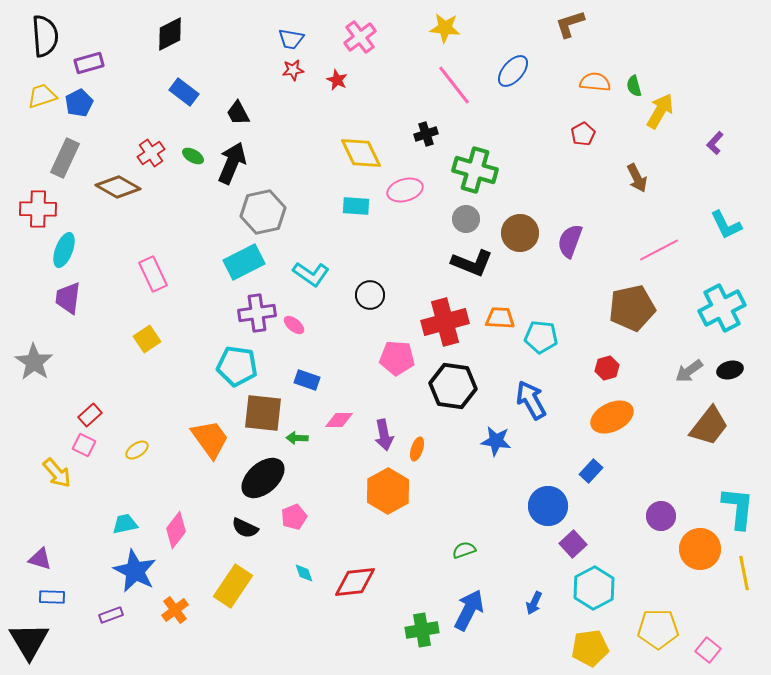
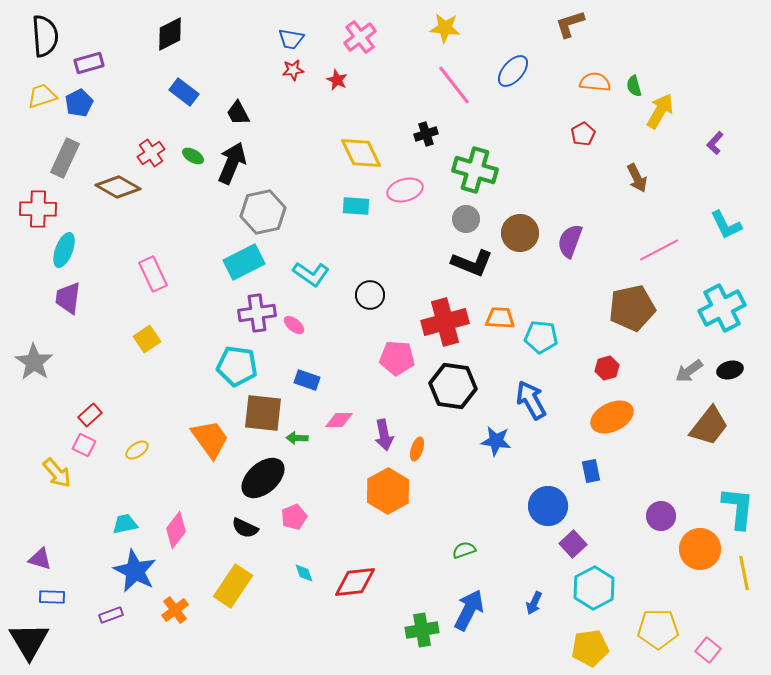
blue rectangle at (591, 471): rotated 55 degrees counterclockwise
